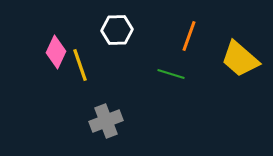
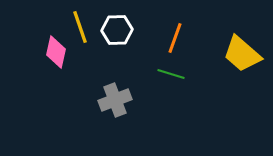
orange line: moved 14 px left, 2 px down
pink diamond: rotated 12 degrees counterclockwise
yellow trapezoid: moved 2 px right, 5 px up
yellow line: moved 38 px up
gray cross: moved 9 px right, 21 px up
